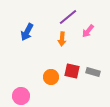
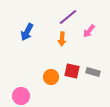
pink arrow: moved 1 px right
